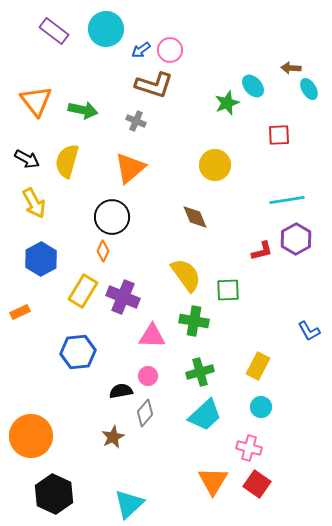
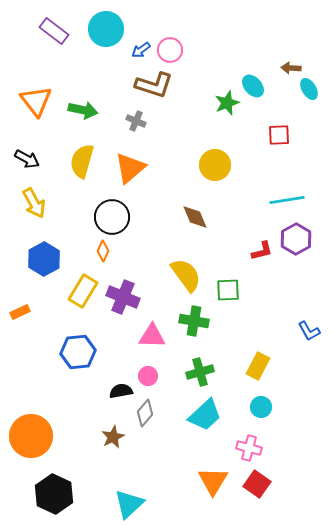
yellow semicircle at (67, 161): moved 15 px right
blue hexagon at (41, 259): moved 3 px right
